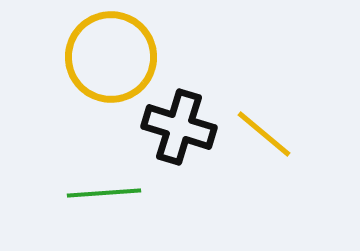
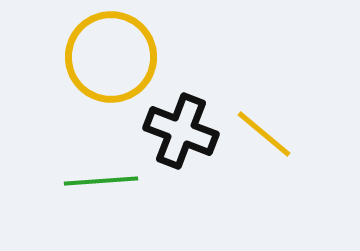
black cross: moved 2 px right, 4 px down; rotated 4 degrees clockwise
green line: moved 3 px left, 12 px up
